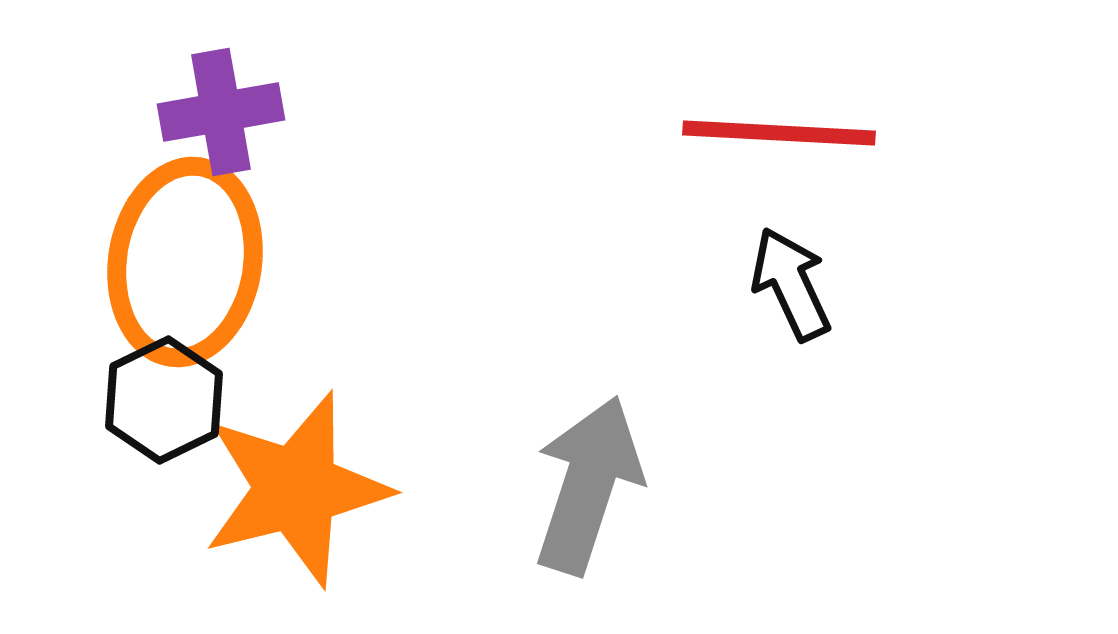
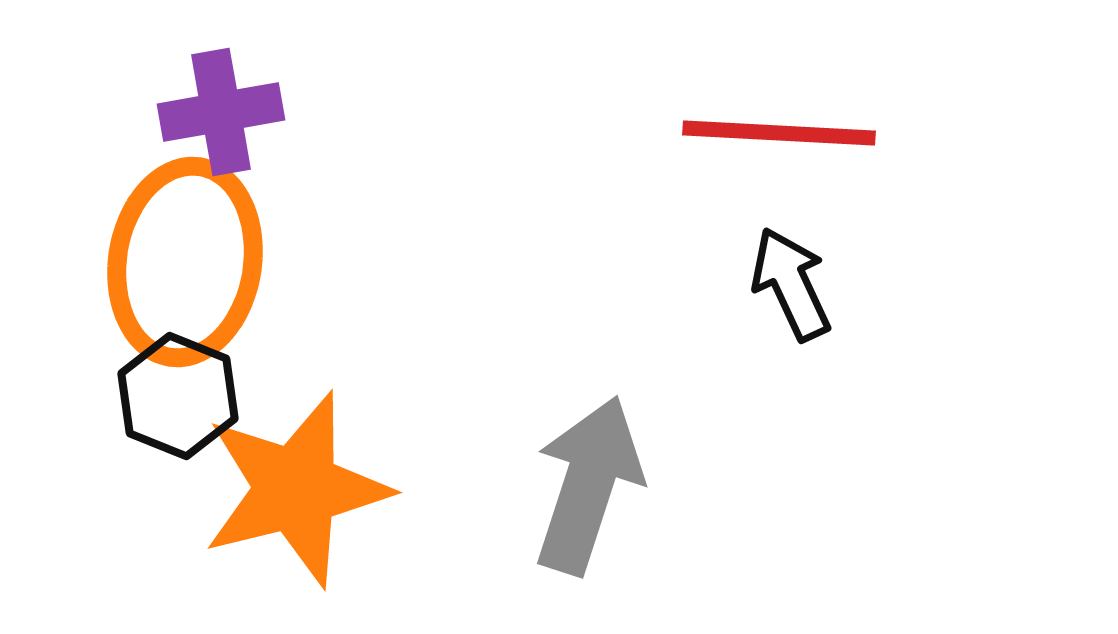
black hexagon: moved 14 px right, 4 px up; rotated 12 degrees counterclockwise
